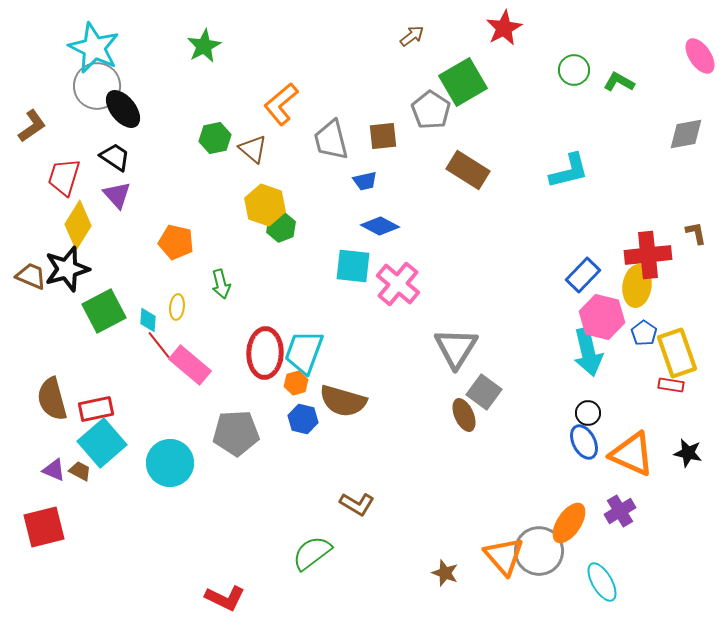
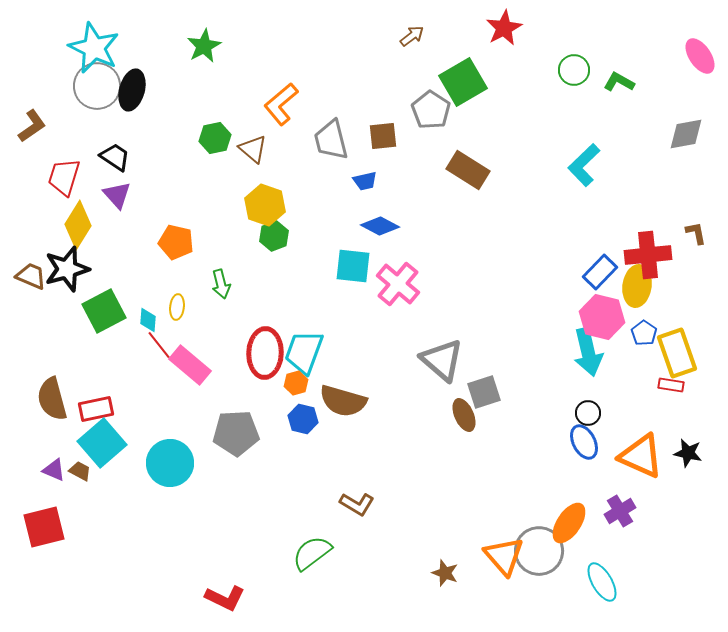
black ellipse at (123, 109): moved 9 px right, 19 px up; rotated 54 degrees clockwise
cyan L-shape at (569, 171): moved 15 px right, 6 px up; rotated 150 degrees clockwise
green hexagon at (281, 227): moved 7 px left, 9 px down
blue rectangle at (583, 275): moved 17 px right, 3 px up
gray triangle at (456, 348): moved 14 px left, 12 px down; rotated 21 degrees counterclockwise
gray square at (484, 392): rotated 36 degrees clockwise
orange triangle at (632, 454): moved 9 px right, 2 px down
